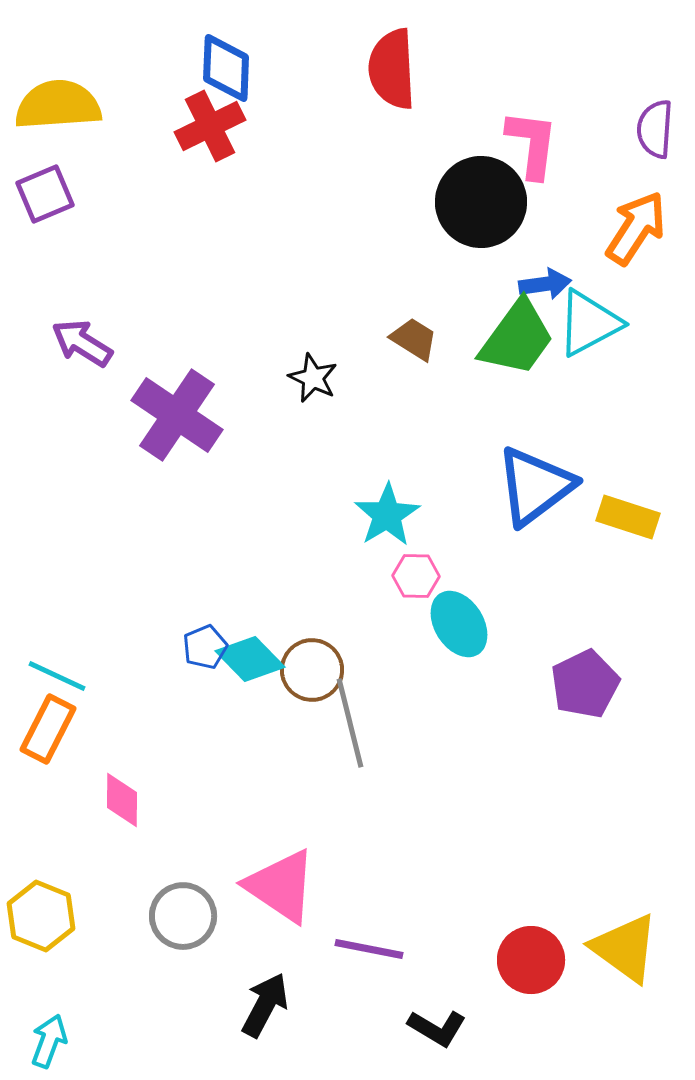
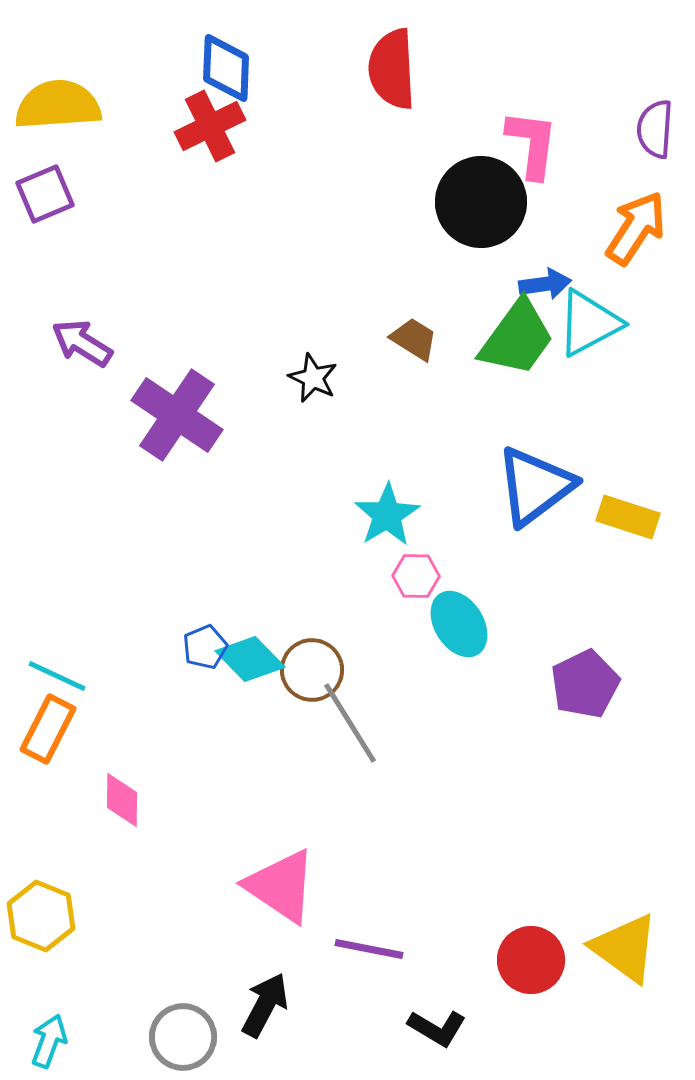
gray line: rotated 18 degrees counterclockwise
gray circle: moved 121 px down
